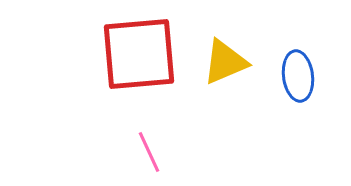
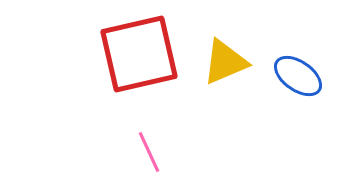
red square: rotated 8 degrees counterclockwise
blue ellipse: rotated 48 degrees counterclockwise
